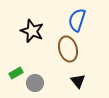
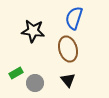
blue semicircle: moved 3 px left, 2 px up
black star: moved 1 px right; rotated 15 degrees counterclockwise
black triangle: moved 10 px left, 1 px up
